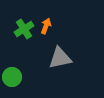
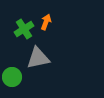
orange arrow: moved 4 px up
gray triangle: moved 22 px left
